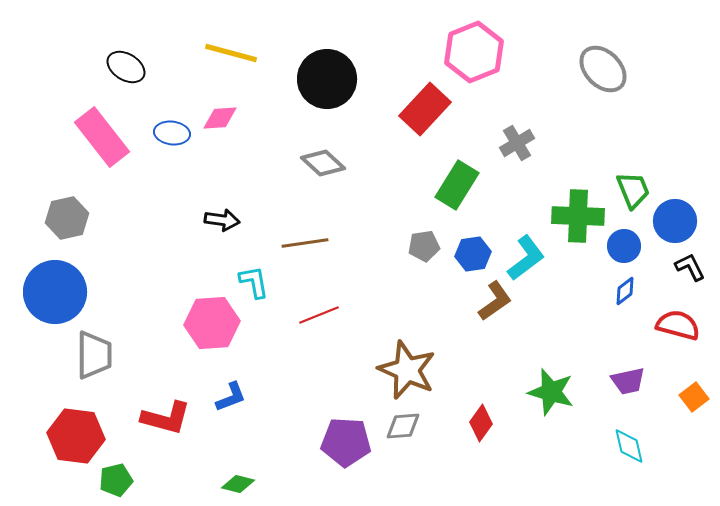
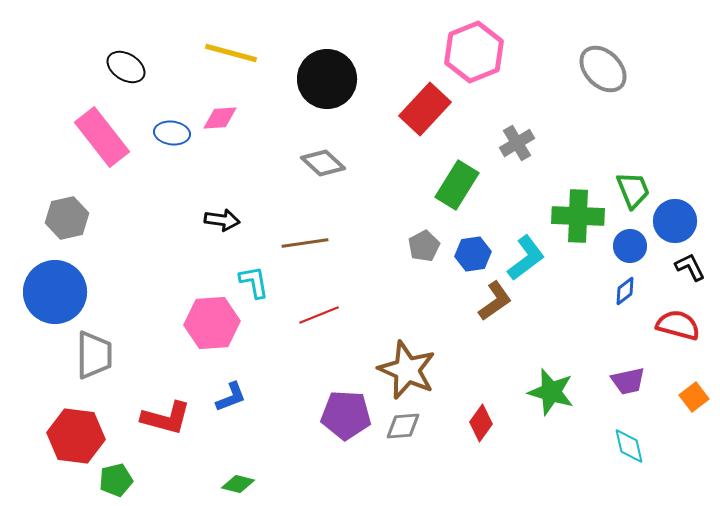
gray pentagon at (424, 246): rotated 20 degrees counterclockwise
blue circle at (624, 246): moved 6 px right
purple pentagon at (346, 442): moved 27 px up
